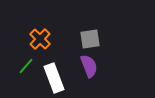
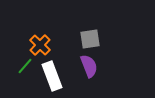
orange cross: moved 6 px down
green line: moved 1 px left
white rectangle: moved 2 px left, 2 px up
